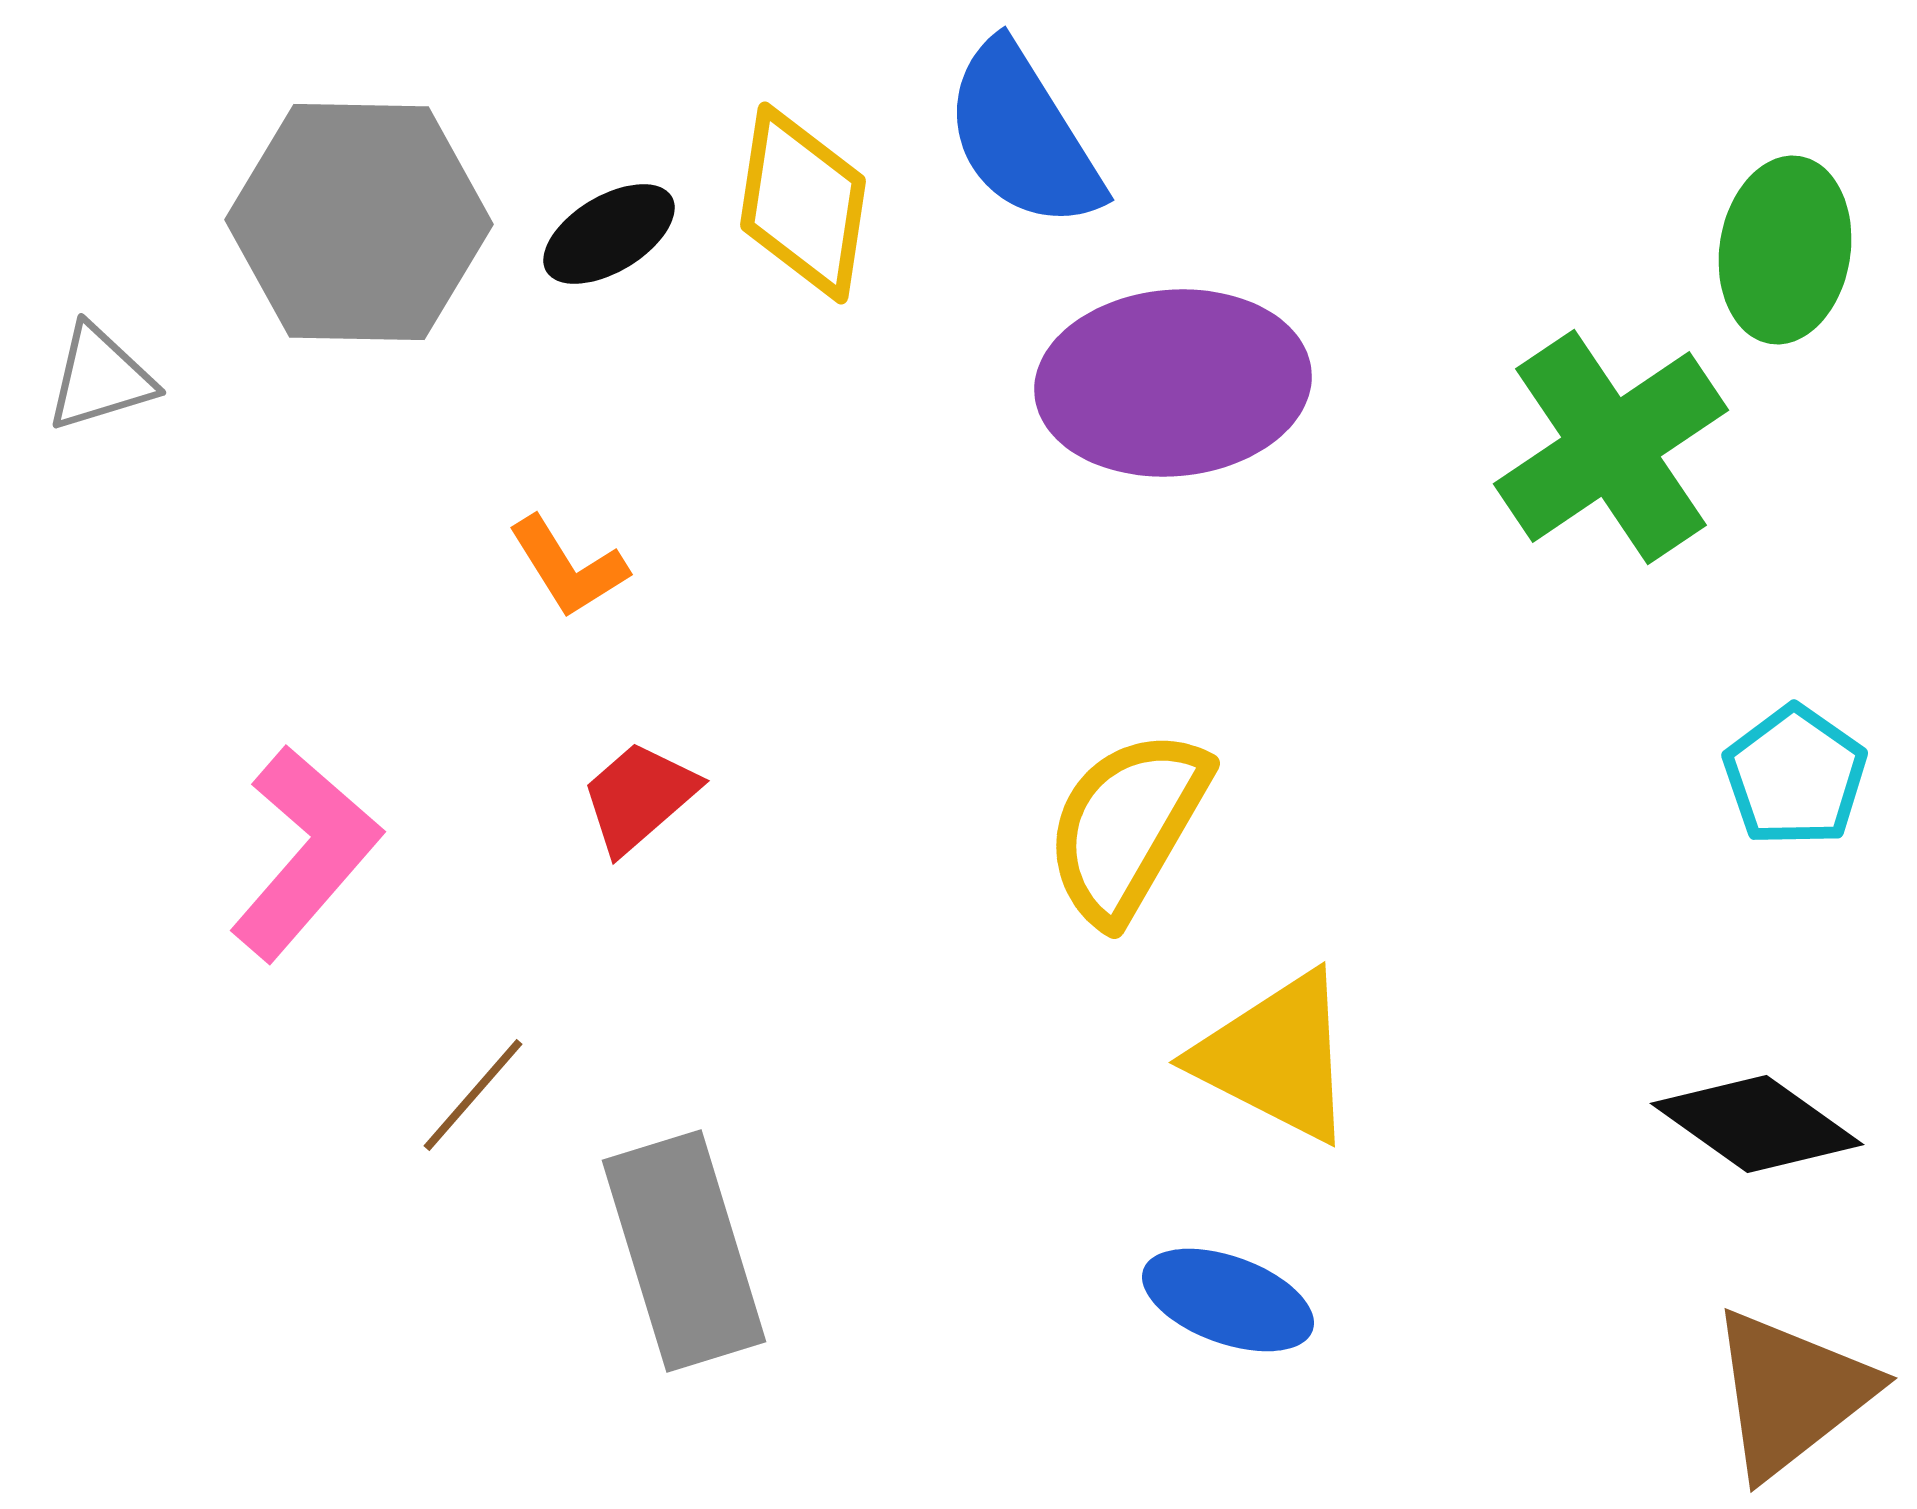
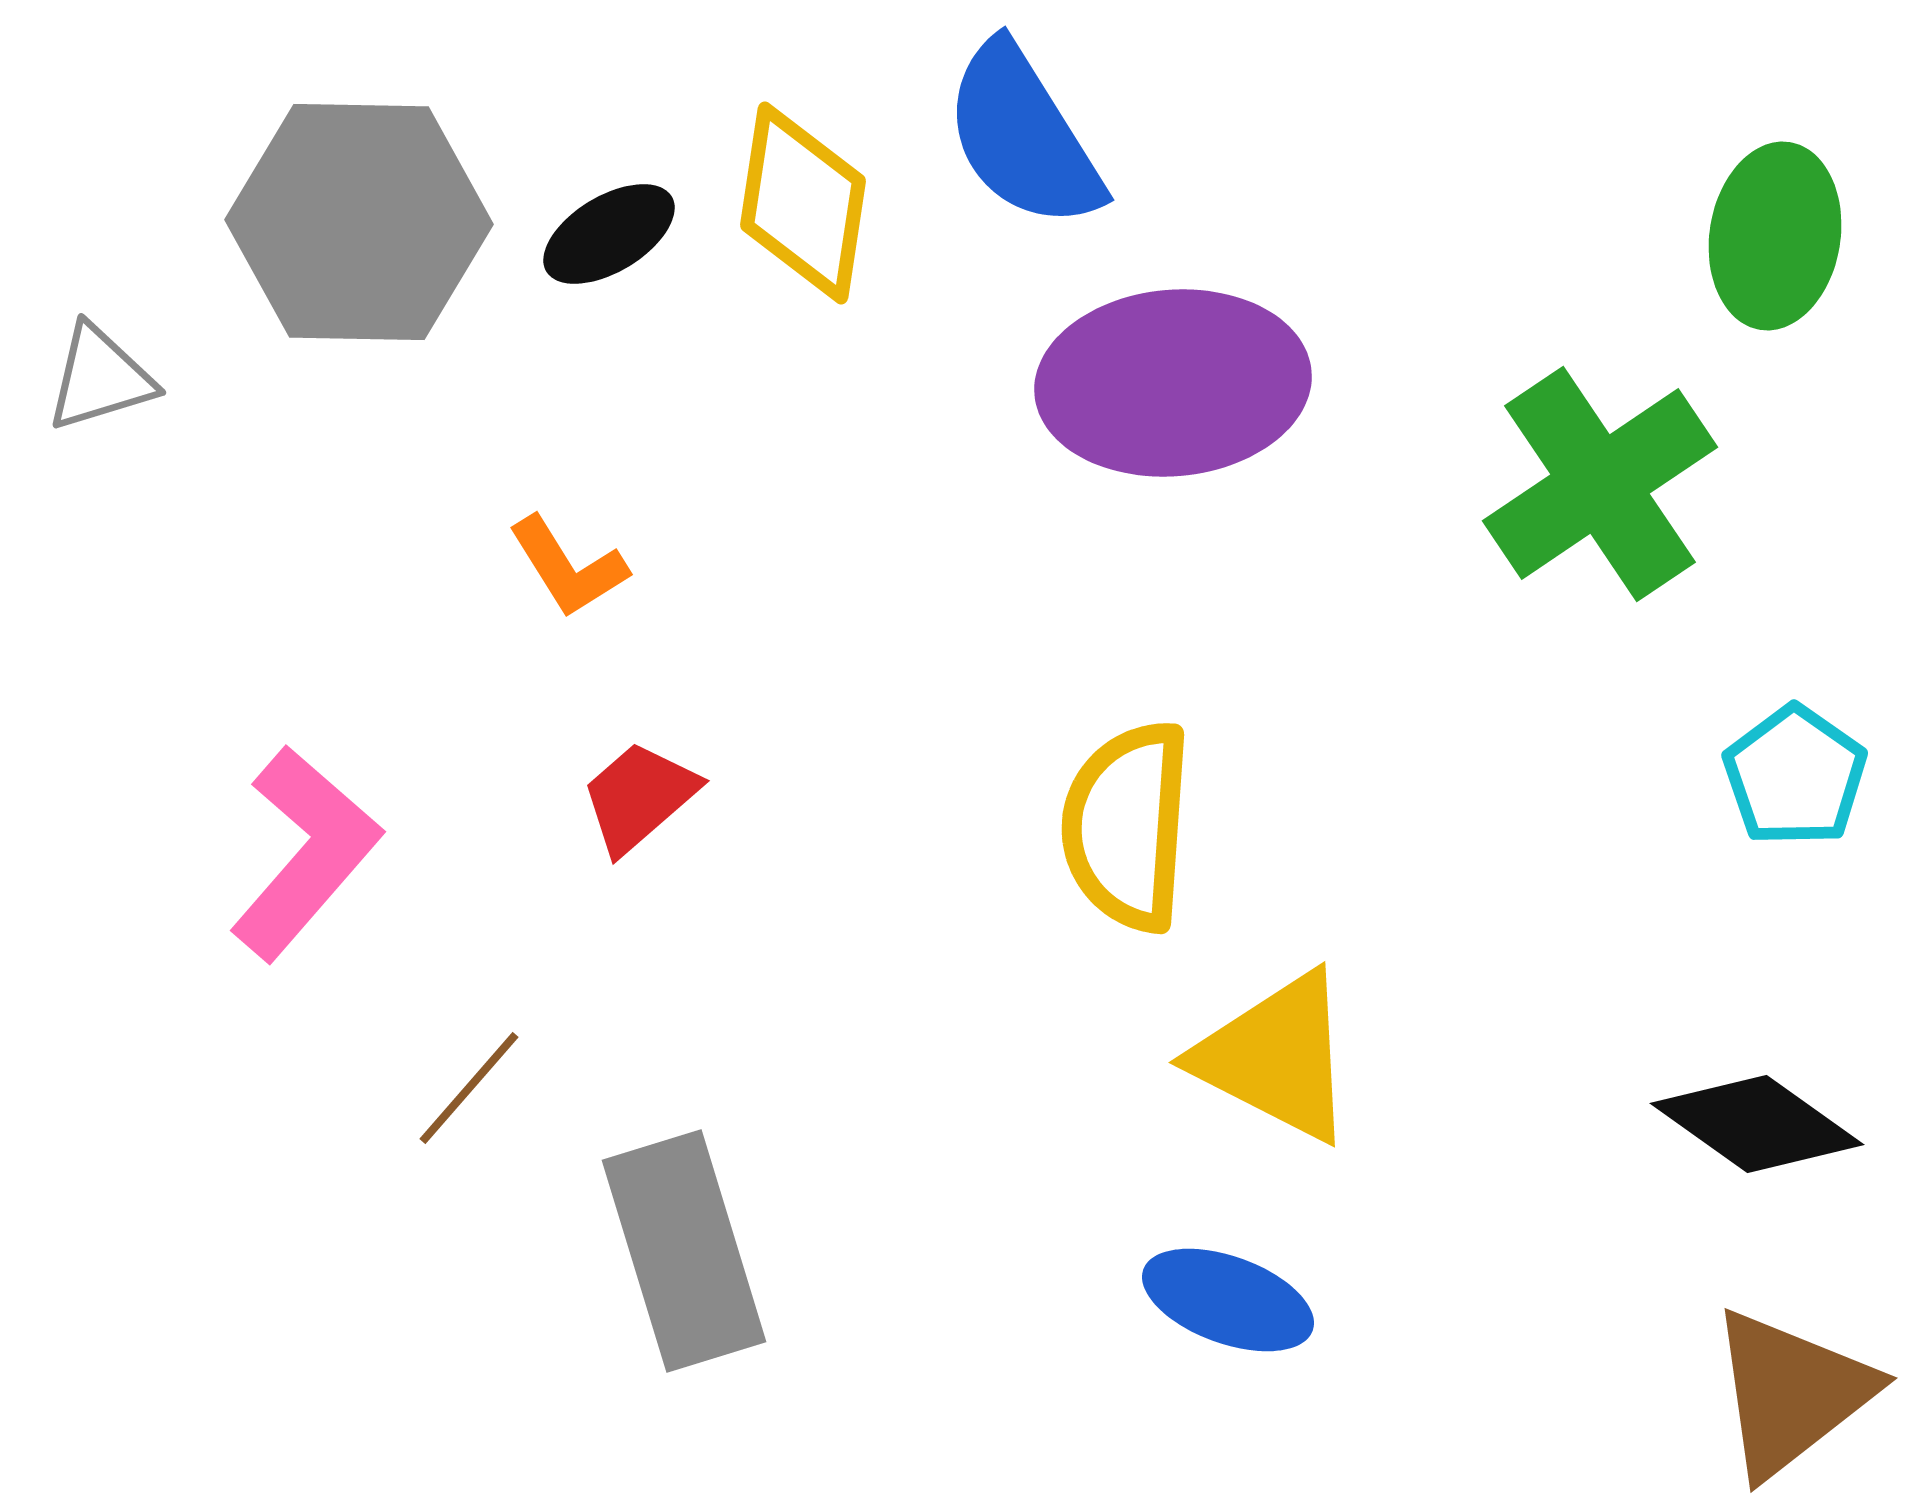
green ellipse: moved 10 px left, 14 px up
green cross: moved 11 px left, 37 px down
yellow semicircle: rotated 26 degrees counterclockwise
brown line: moved 4 px left, 7 px up
